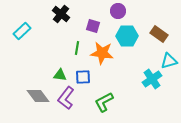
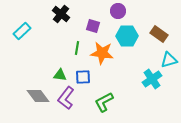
cyan triangle: moved 1 px up
